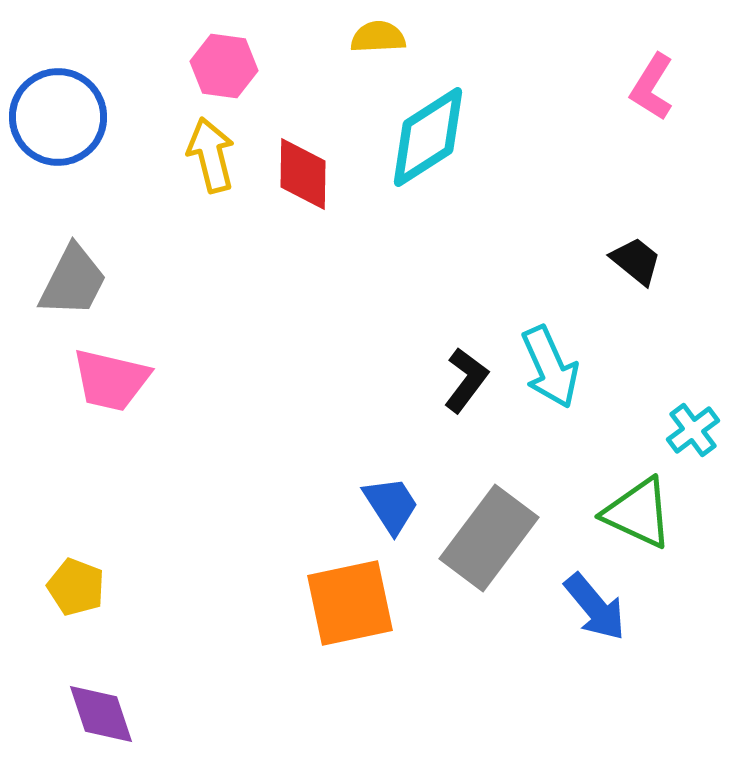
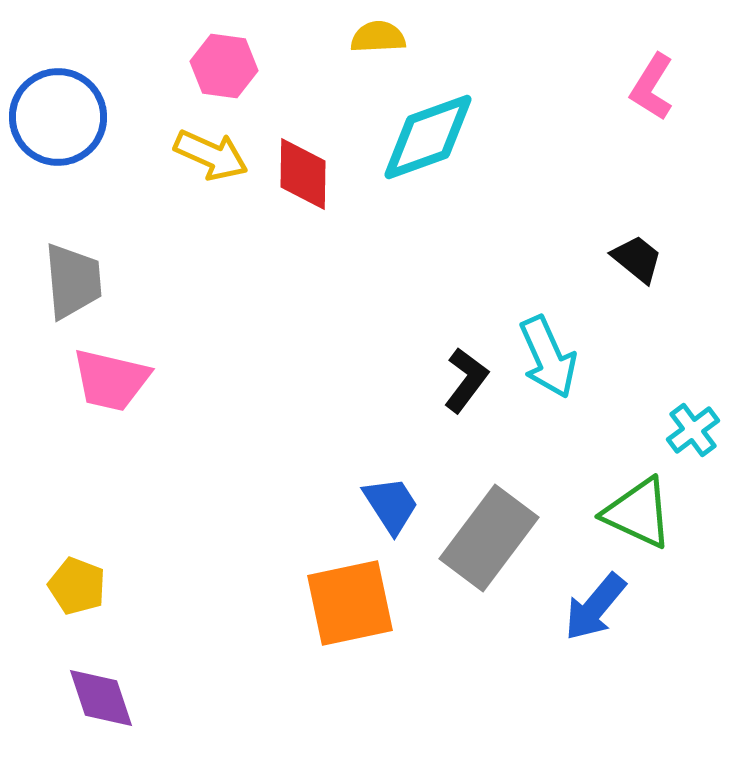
cyan diamond: rotated 13 degrees clockwise
yellow arrow: rotated 128 degrees clockwise
black trapezoid: moved 1 px right, 2 px up
gray trapezoid: rotated 32 degrees counterclockwise
cyan arrow: moved 2 px left, 10 px up
yellow pentagon: moved 1 px right, 1 px up
blue arrow: rotated 80 degrees clockwise
purple diamond: moved 16 px up
